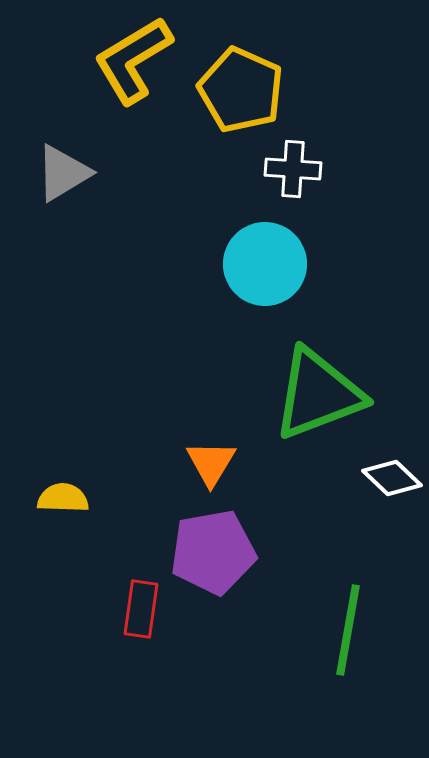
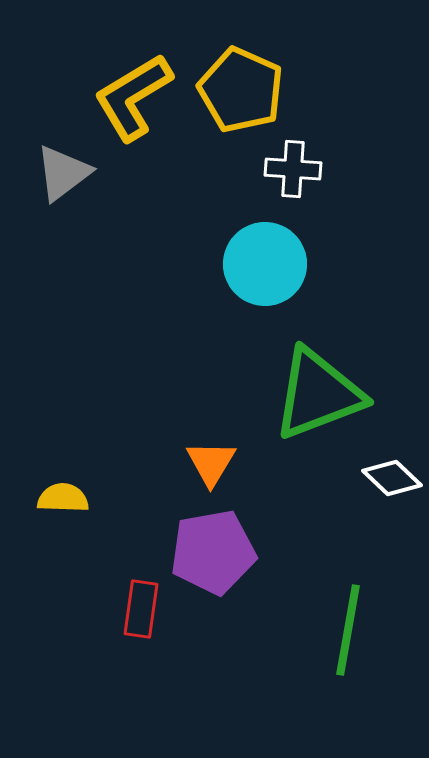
yellow L-shape: moved 37 px down
gray triangle: rotated 6 degrees counterclockwise
